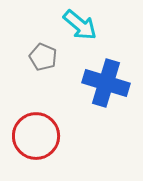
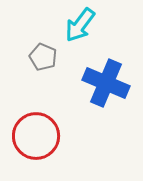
cyan arrow: rotated 87 degrees clockwise
blue cross: rotated 6 degrees clockwise
